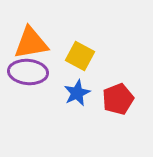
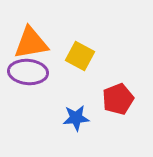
blue star: moved 1 px left, 25 px down; rotated 20 degrees clockwise
